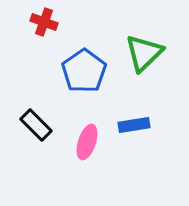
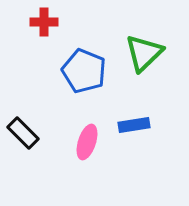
red cross: rotated 20 degrees counterclockwise
blue pentagon: rotated 15 degrees counterclockwise
black rectangle: moved 13 px left, 8 px down
